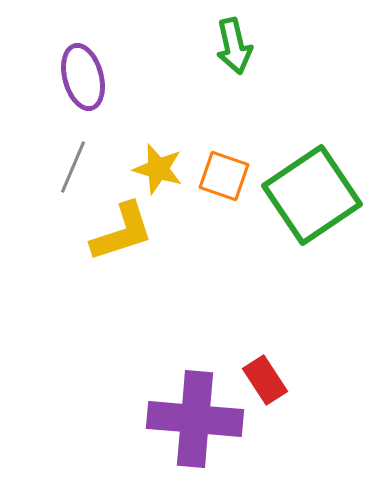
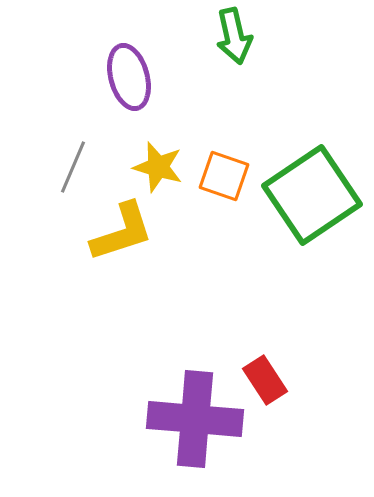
green arrow: moved 10 px up
purple ellipse: moved 46 px right
yellow star: moved 2 px up
